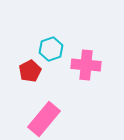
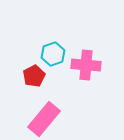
cyan hexagon: moved 2 px right, 5 px down
red pentagon: moved 4 px right, 5 px down
